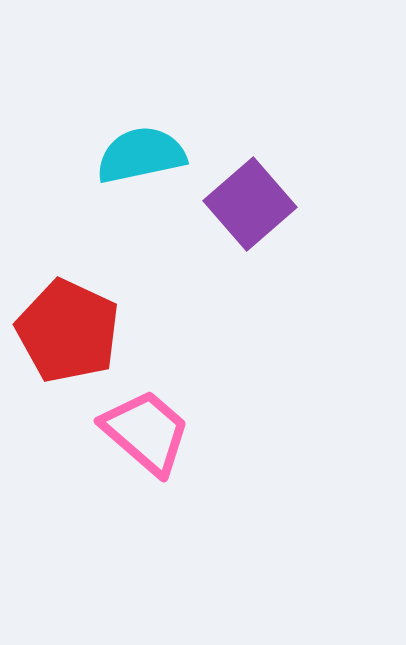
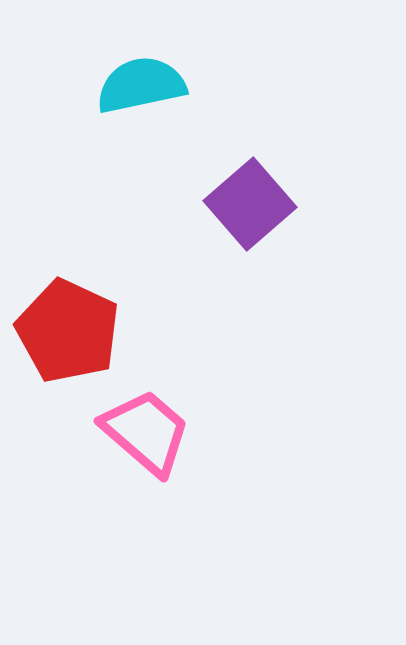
cyan semicircle: moved 70 px up
